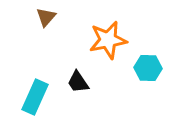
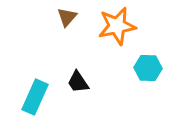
brown triangle: moved 21 px right
orange star: moved 9 px right, 14 px up
